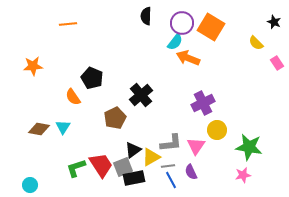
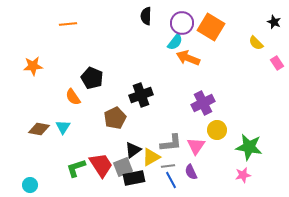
black cross: rotated 20 degrees clockwise
